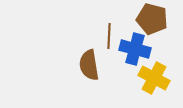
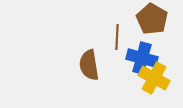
brown pentagon: rotated 16 degrees clockwise
brown line: moved 8 px right, 1 px down
blue cross: moved 7 px right, 9 px down
